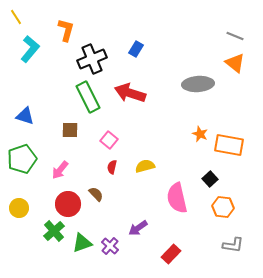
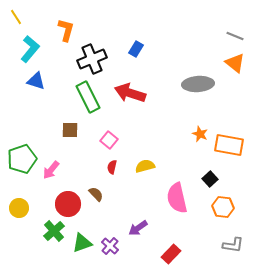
blue triangle: moved 11 px right, 35 px up
pink arrow: moved 9 px left
